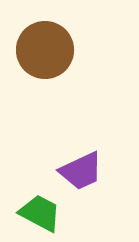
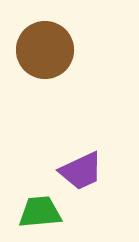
green trapezoid: moved 1 px up; rotated 33 degrees counterclockwise
